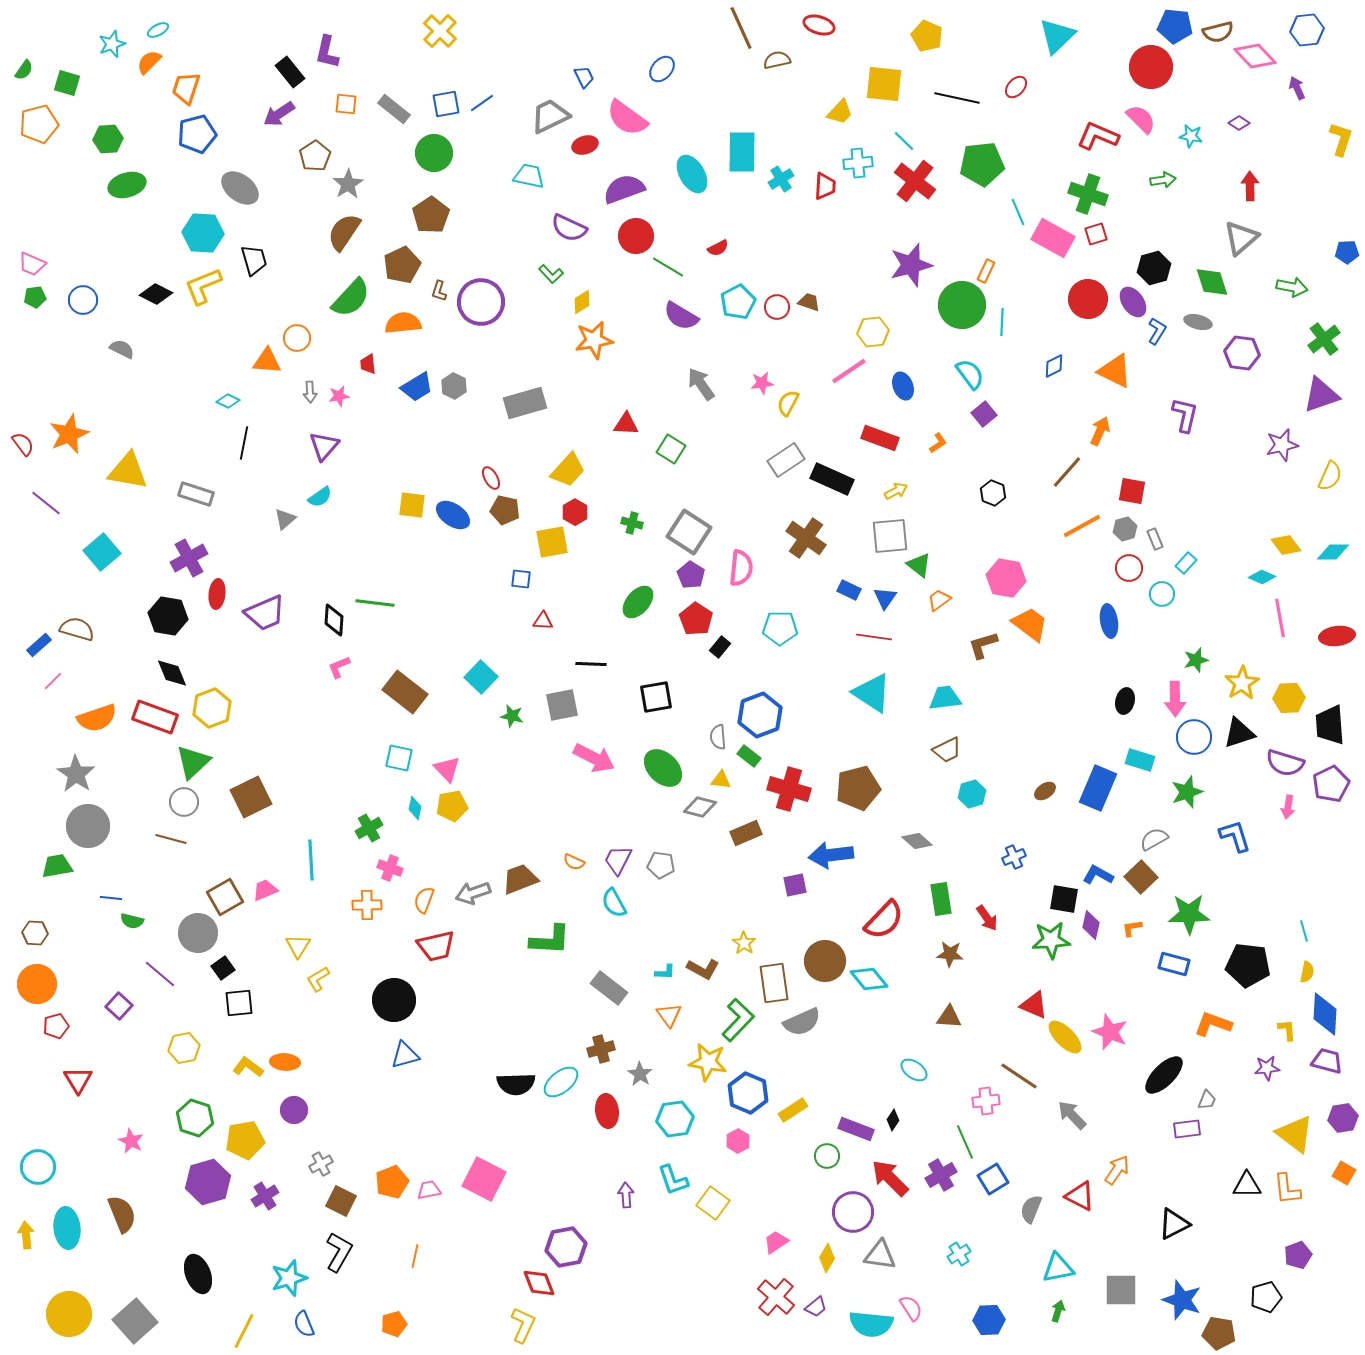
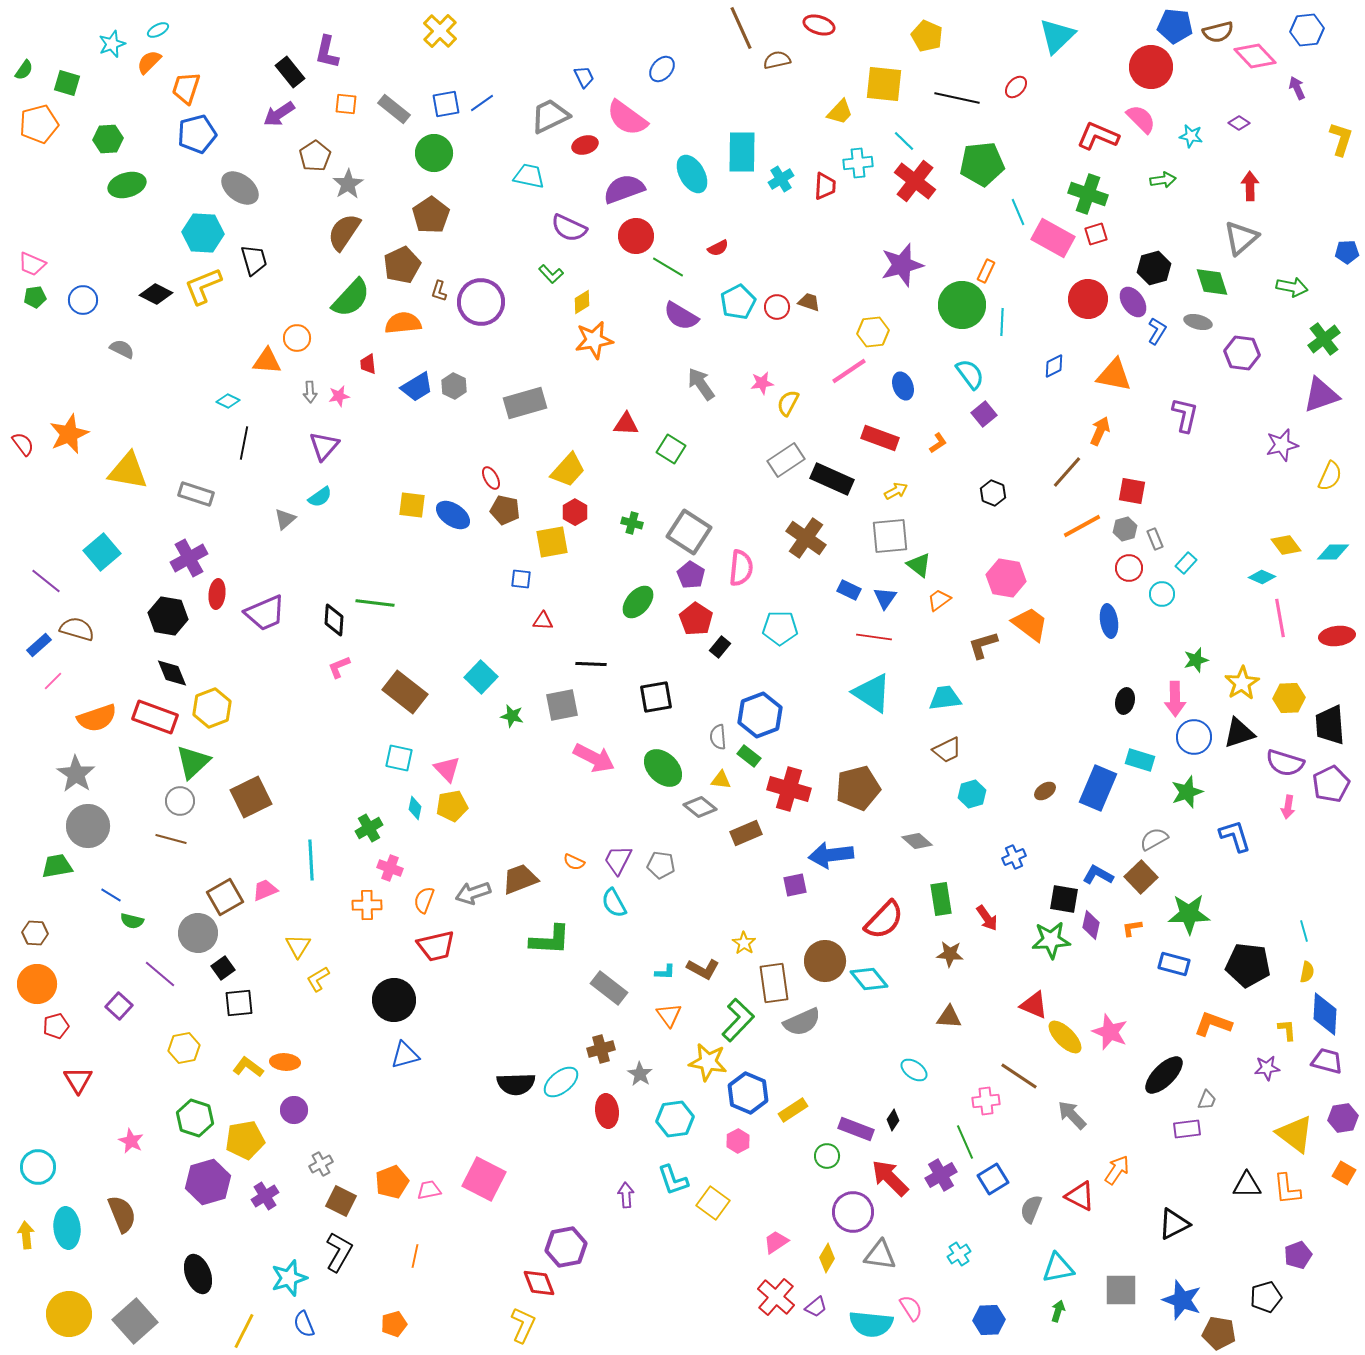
purple star at (911, 265): moved 9 px left
orange triangle at (1115, 371): moved 1 px left, 4 px down; rotated 15 degrees counterclockwise
purple line at (46, 503): moved 78 px down
gray circle at (184, 802): moved 4 px left, 1 px up
gray diamond at (700, 807): rotated 24 degrees clockwise
blue line at (111, 898): moved 3 px up; rotated 25 degrees clockwise
